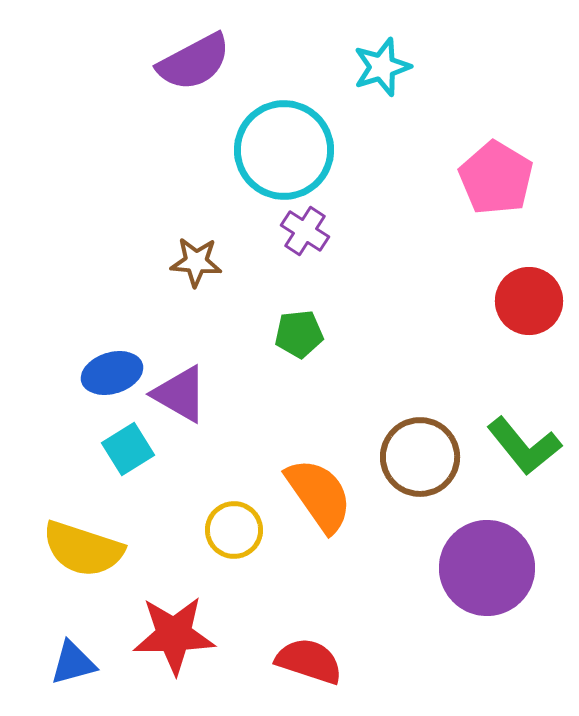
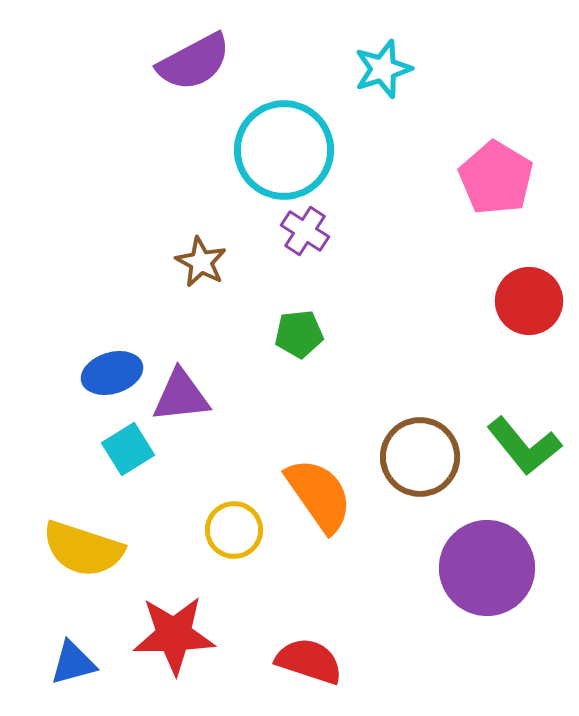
cyan star: moved 1 px right, 2 px down
brown star: moved 5 px right; rotated 24 degrees clockwise
purple triangle: moved 1 px right, 2 px down; rotated 36 degrees counterclockwise
